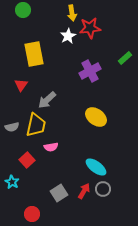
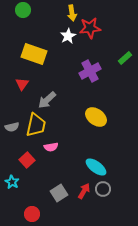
yellow rectangle: rotated 60 degrees counterclockwise
red triangle: moved 1 px right, 1 px up
